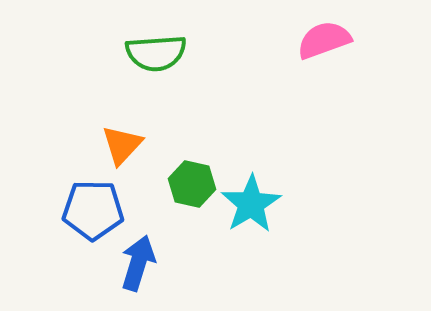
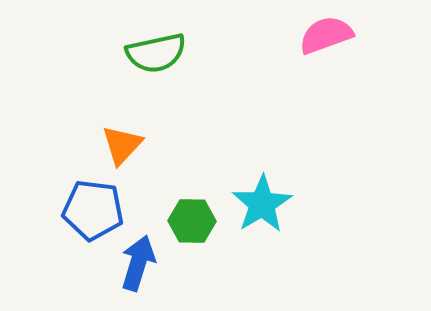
pink semicircle: moved 2 px right, 5 px up
green semicircle: rotated 8 degrees counterclockwise
green hexagon: moved 37 px down; rotated 12 degrees counterclockwise
cyan star: moved 11 px right
blue pentagon: rotated 6 degrees clockwise
